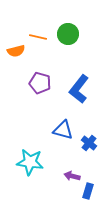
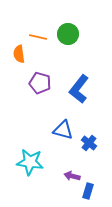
orange semicircle: moved 3 px right, 3 px down; rotated 96 degrees clockwise
